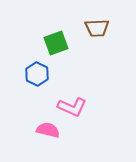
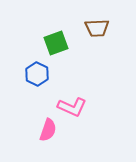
pink semicircle: rotated 95 degrees clockwise
